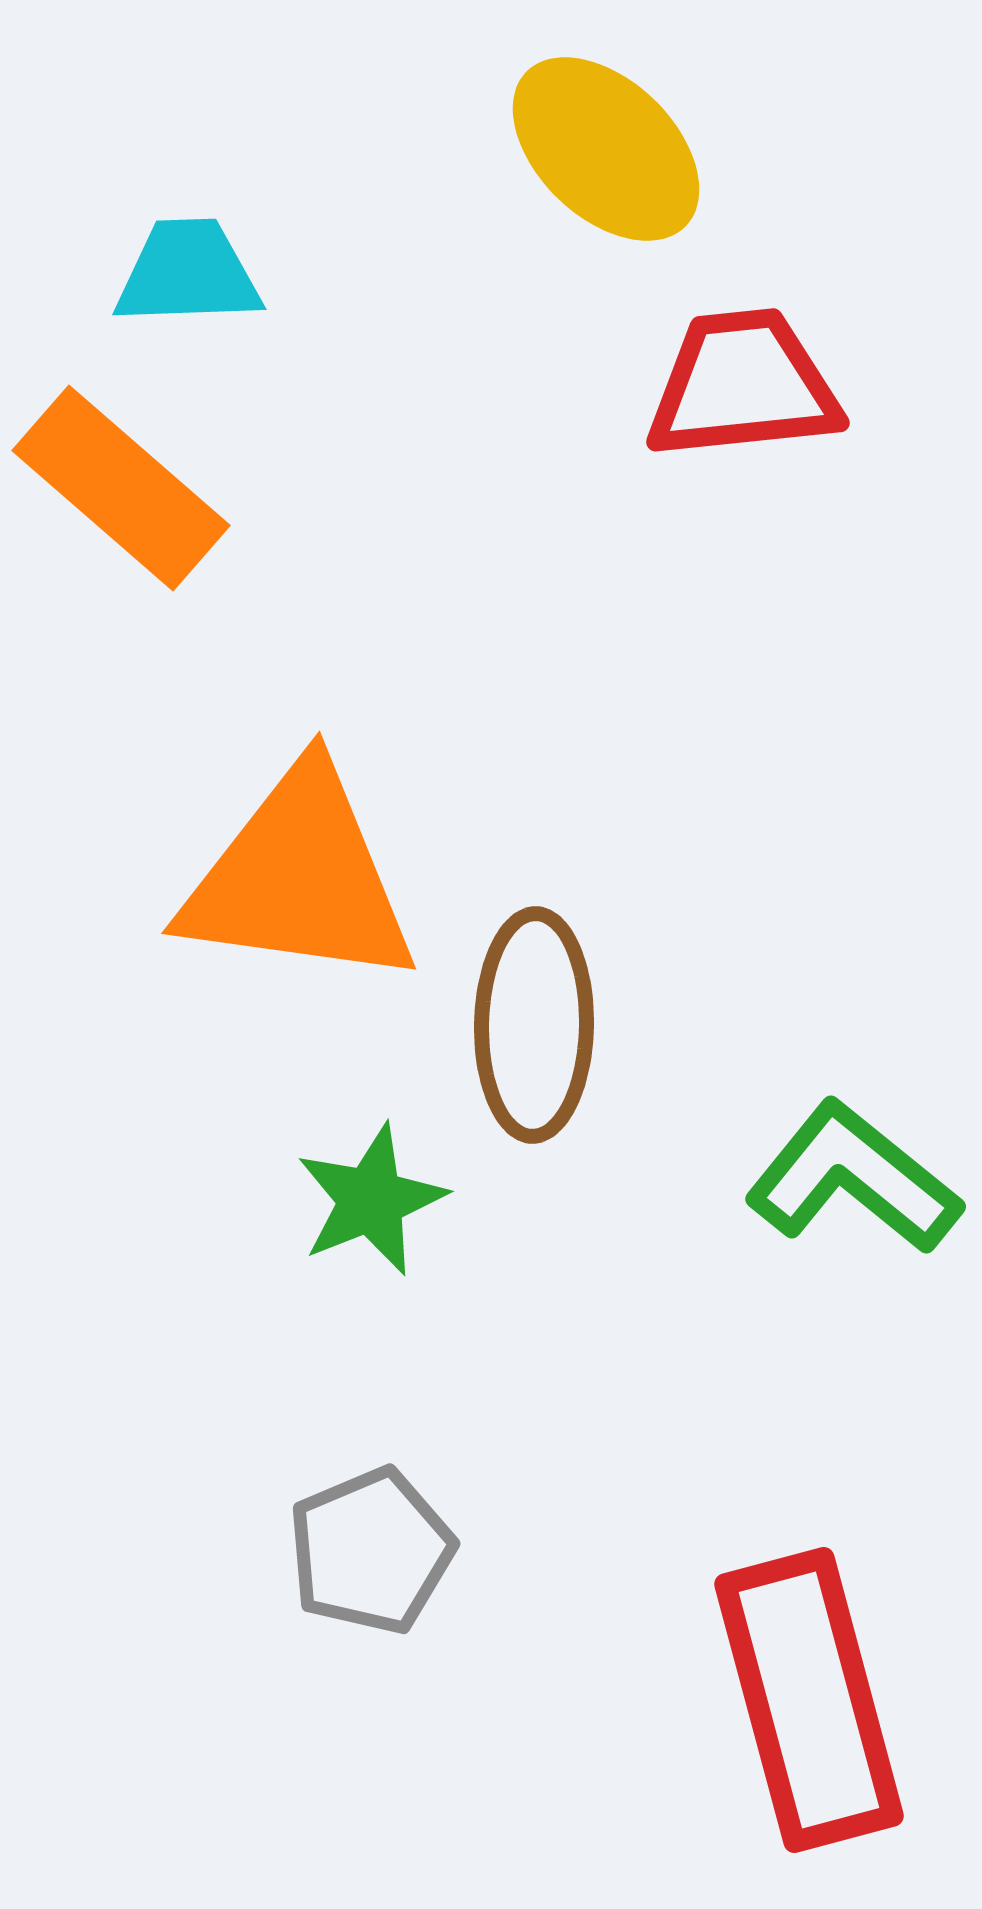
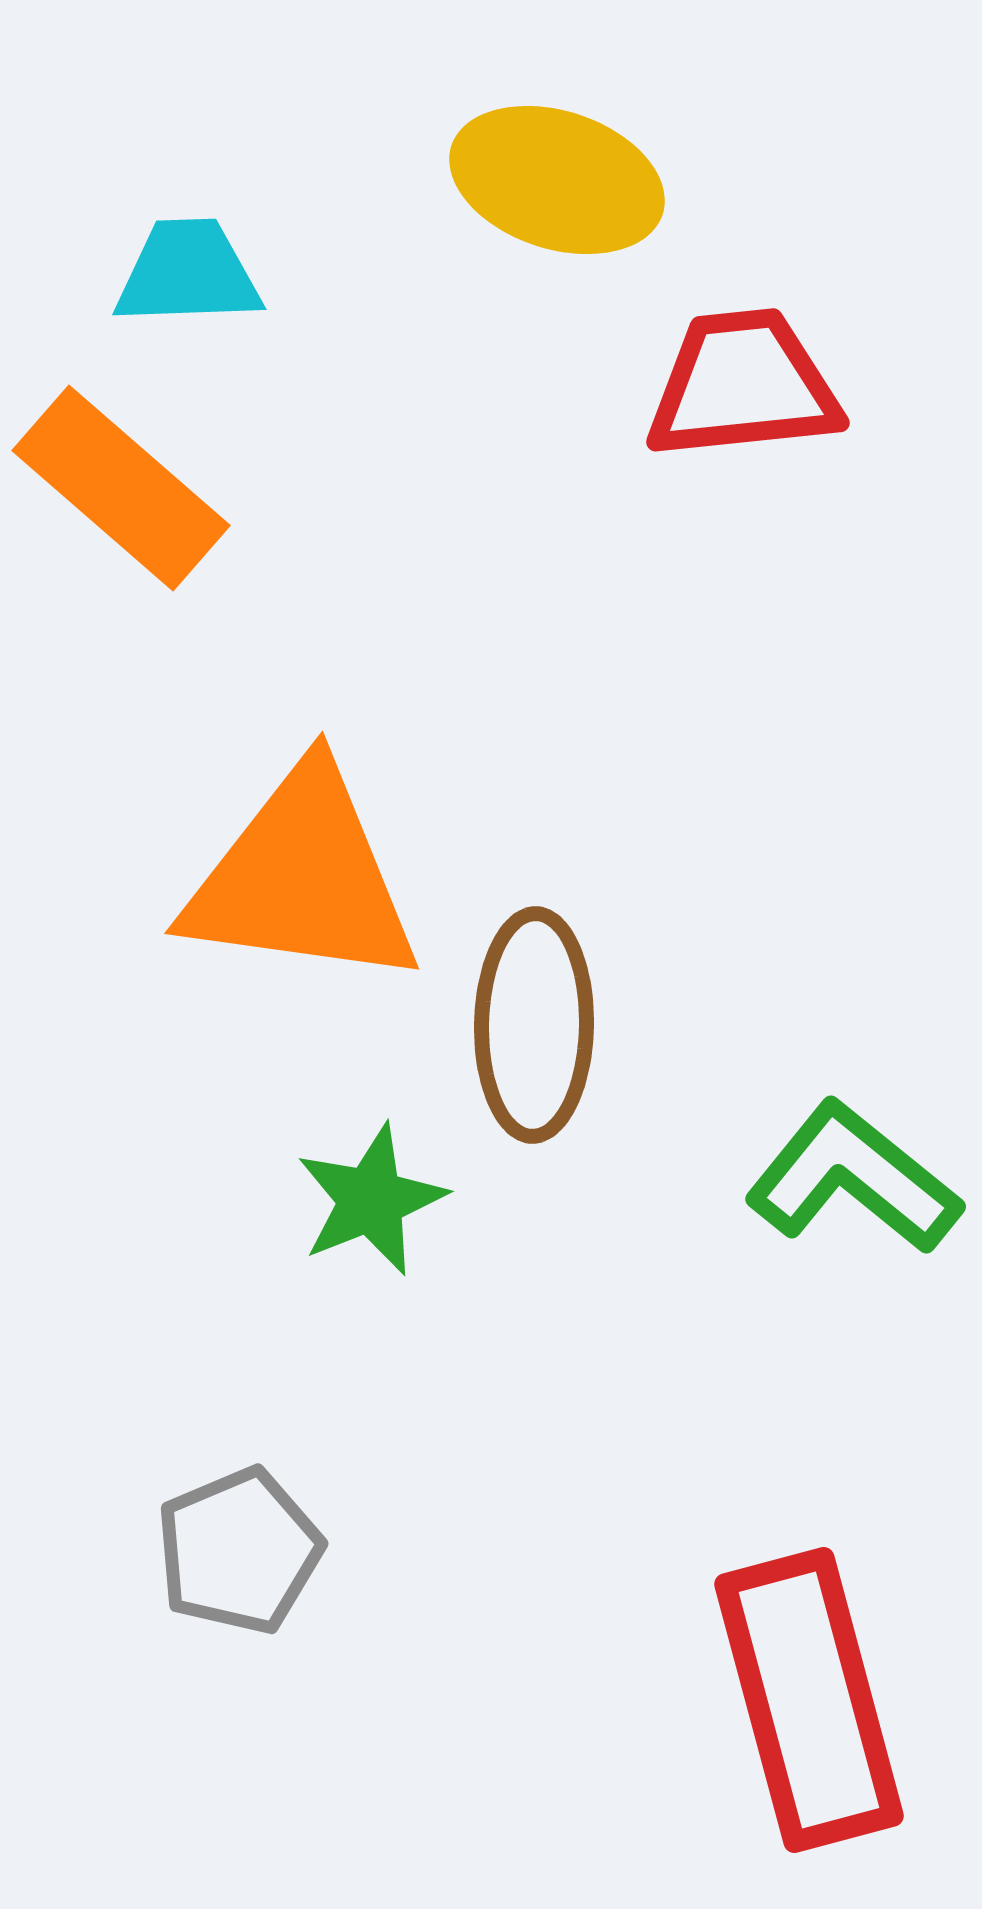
yellow ellipse: moved 49 px left, 31 px down; rotated 26 degrees counterclockwise
orange triangle: moved 3 px right
gray pentagon: moved 132 px left
